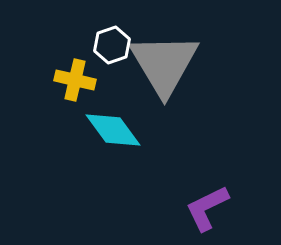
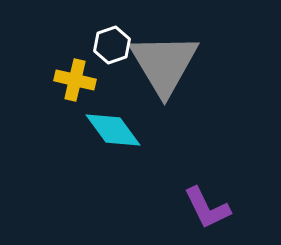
purple L-shape: rotated 90 degrees counterclockwise
